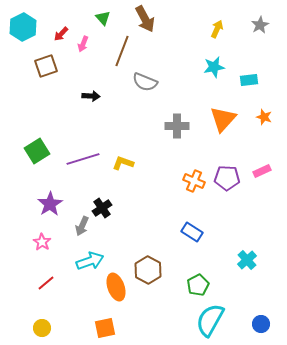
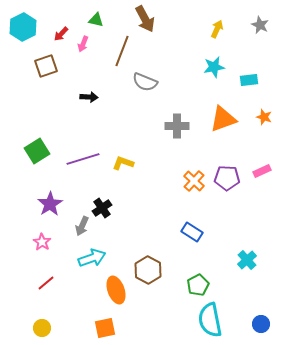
green triangle: moved 7 px left, 2 px down; rotated 35 degrees counterclockwise
gray star: rotated 18 degrees counterclockwise
black arrow: moved 2 px left, 1 px down
orange triangle: rotated 28 degrees clockwise
orange cross: rotated 20 degrees clockwise
cyan arrow: moved 2 px right, 3 px up
orange ellipse: moved 3 px down
cyan semicircle: rotated 40 degrees counterclockwise
